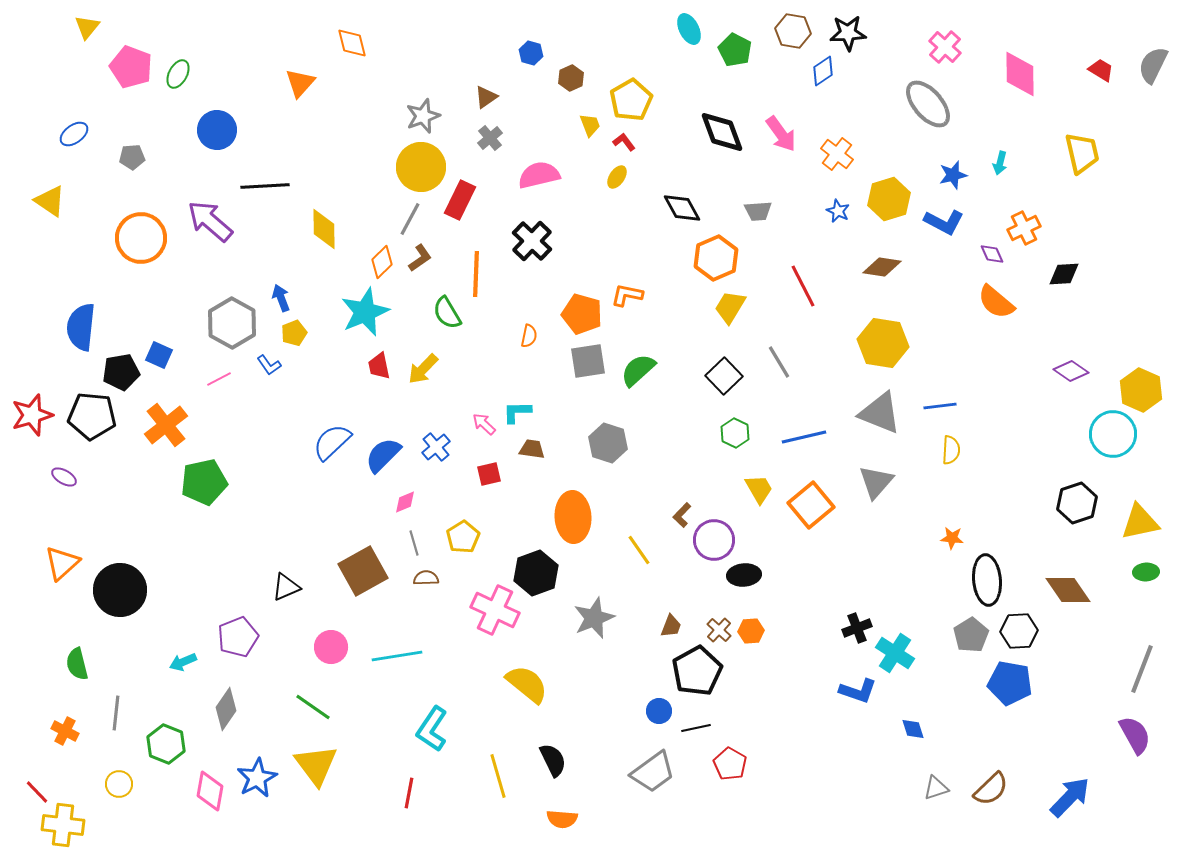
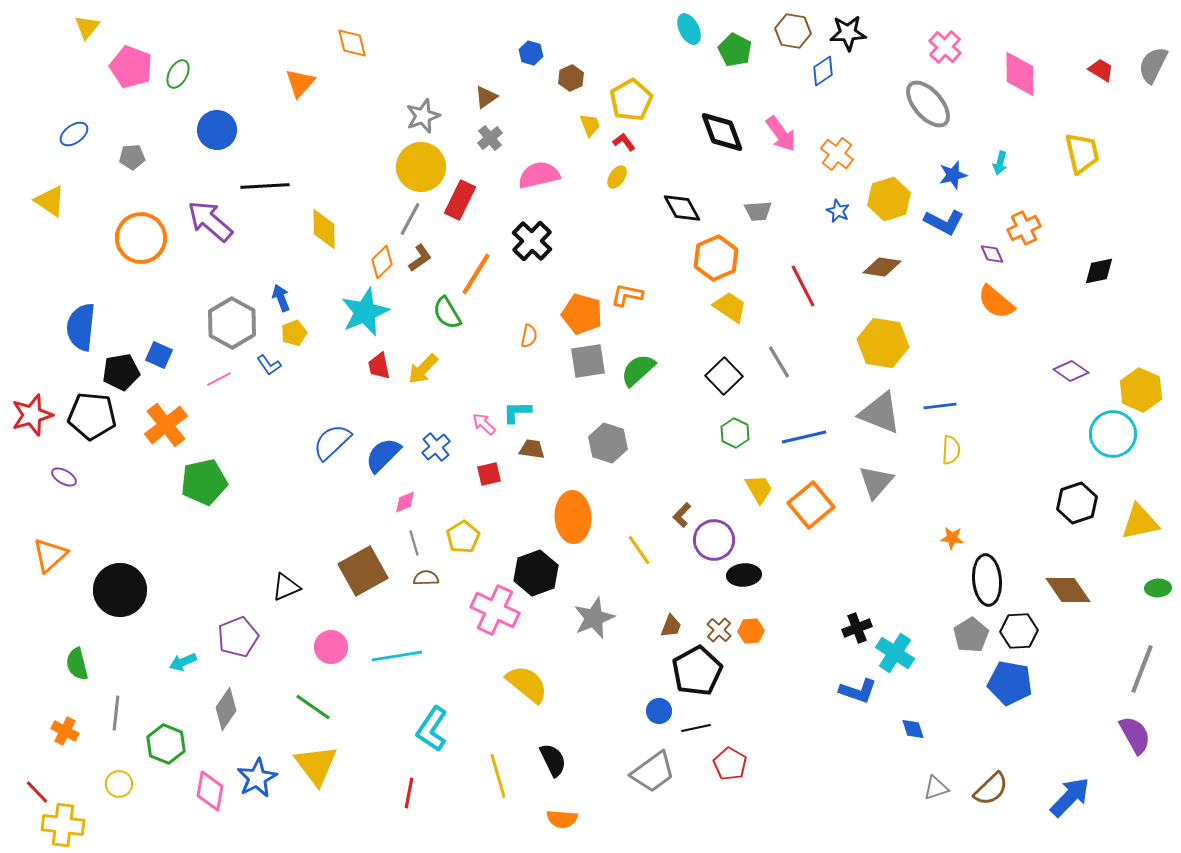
orange line at (476, 274): rotated 30 degrees clockwise
black diamond at (1064, 274): moved 35 px right, 3 px up; rotated 8 degrees counterclockwise
yellow trapezoid at (730, 307): rotated 93 degrees clockwise
orange triangle at (62, 563): moved 12 px left, 8 px up
green ellipse at (1146, 572): moved 12 px right, 16 px down
